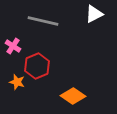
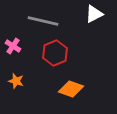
red hexagon: moved 18 px right, 13 px up
orange star: moved 1 px left, 1 px up
orange diamond: moved 2 px left, 7 px up; rotated 15 degrees counterclockwise
